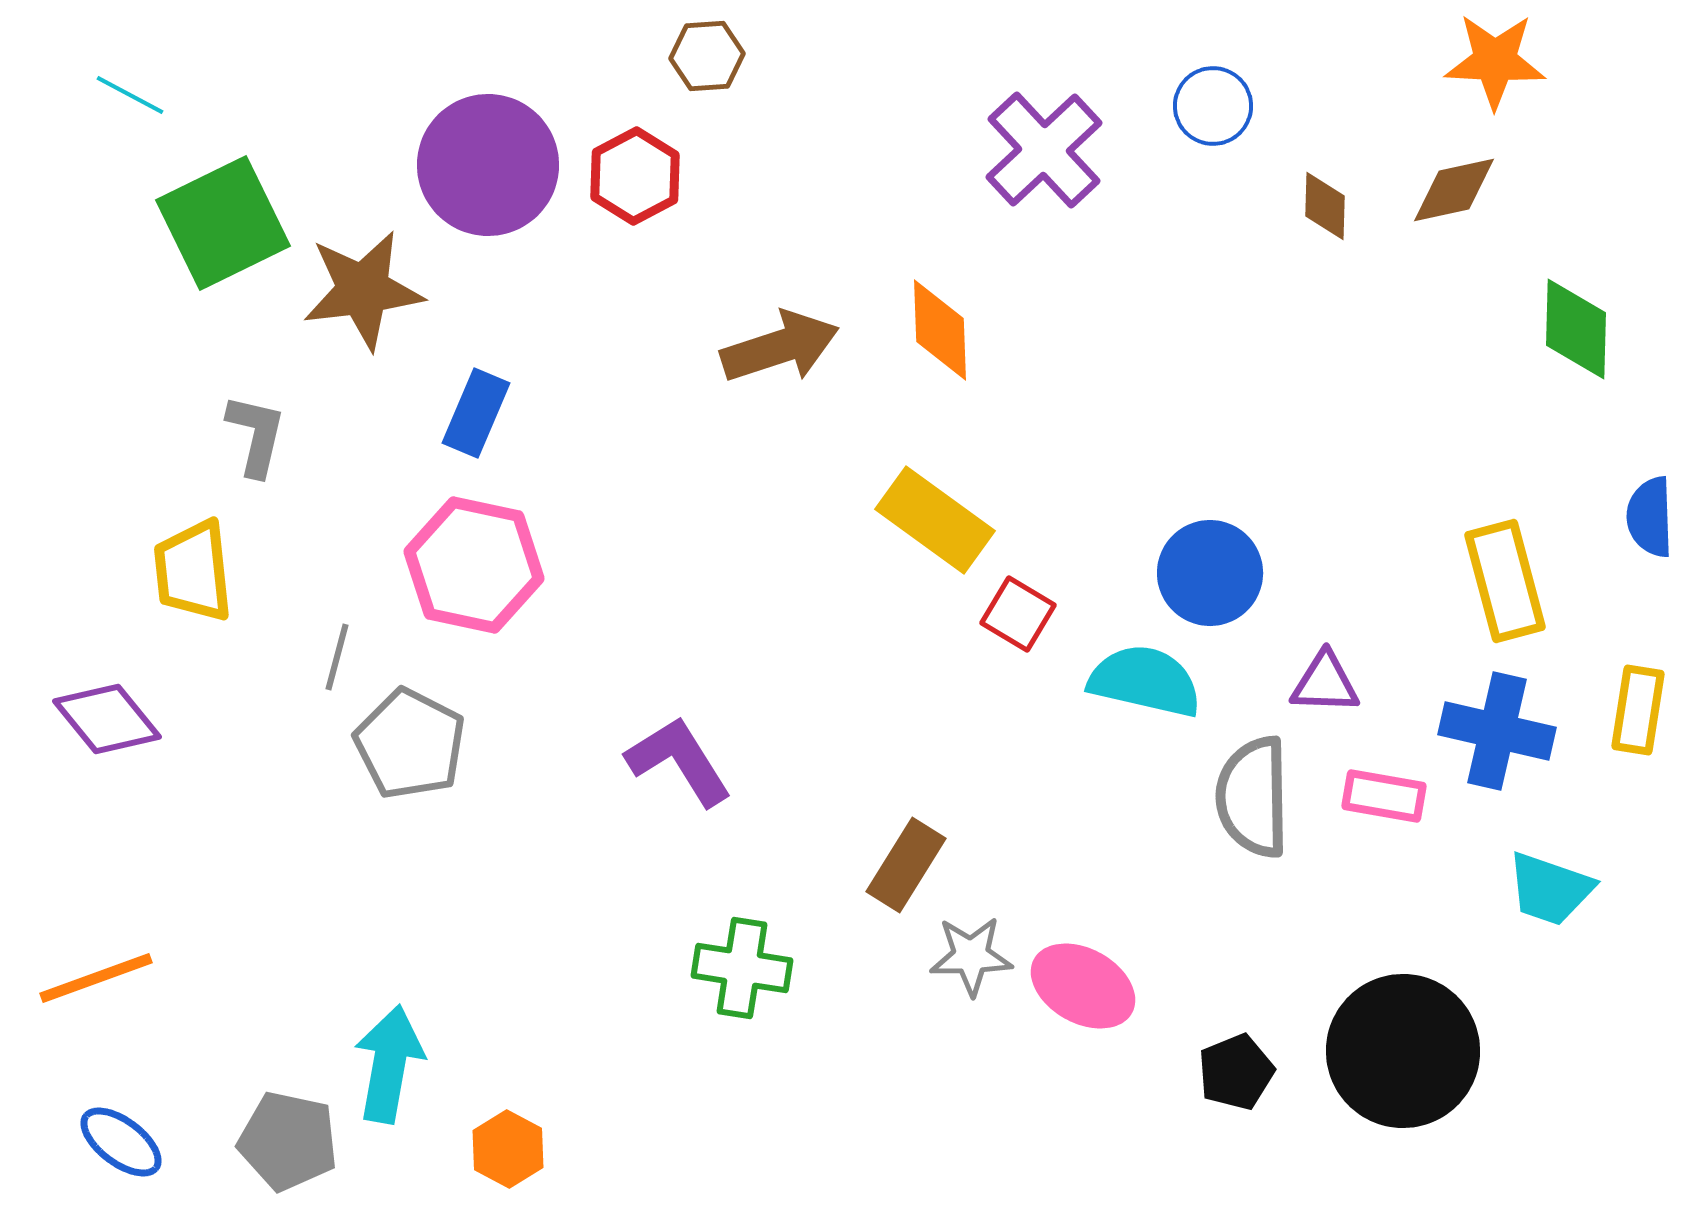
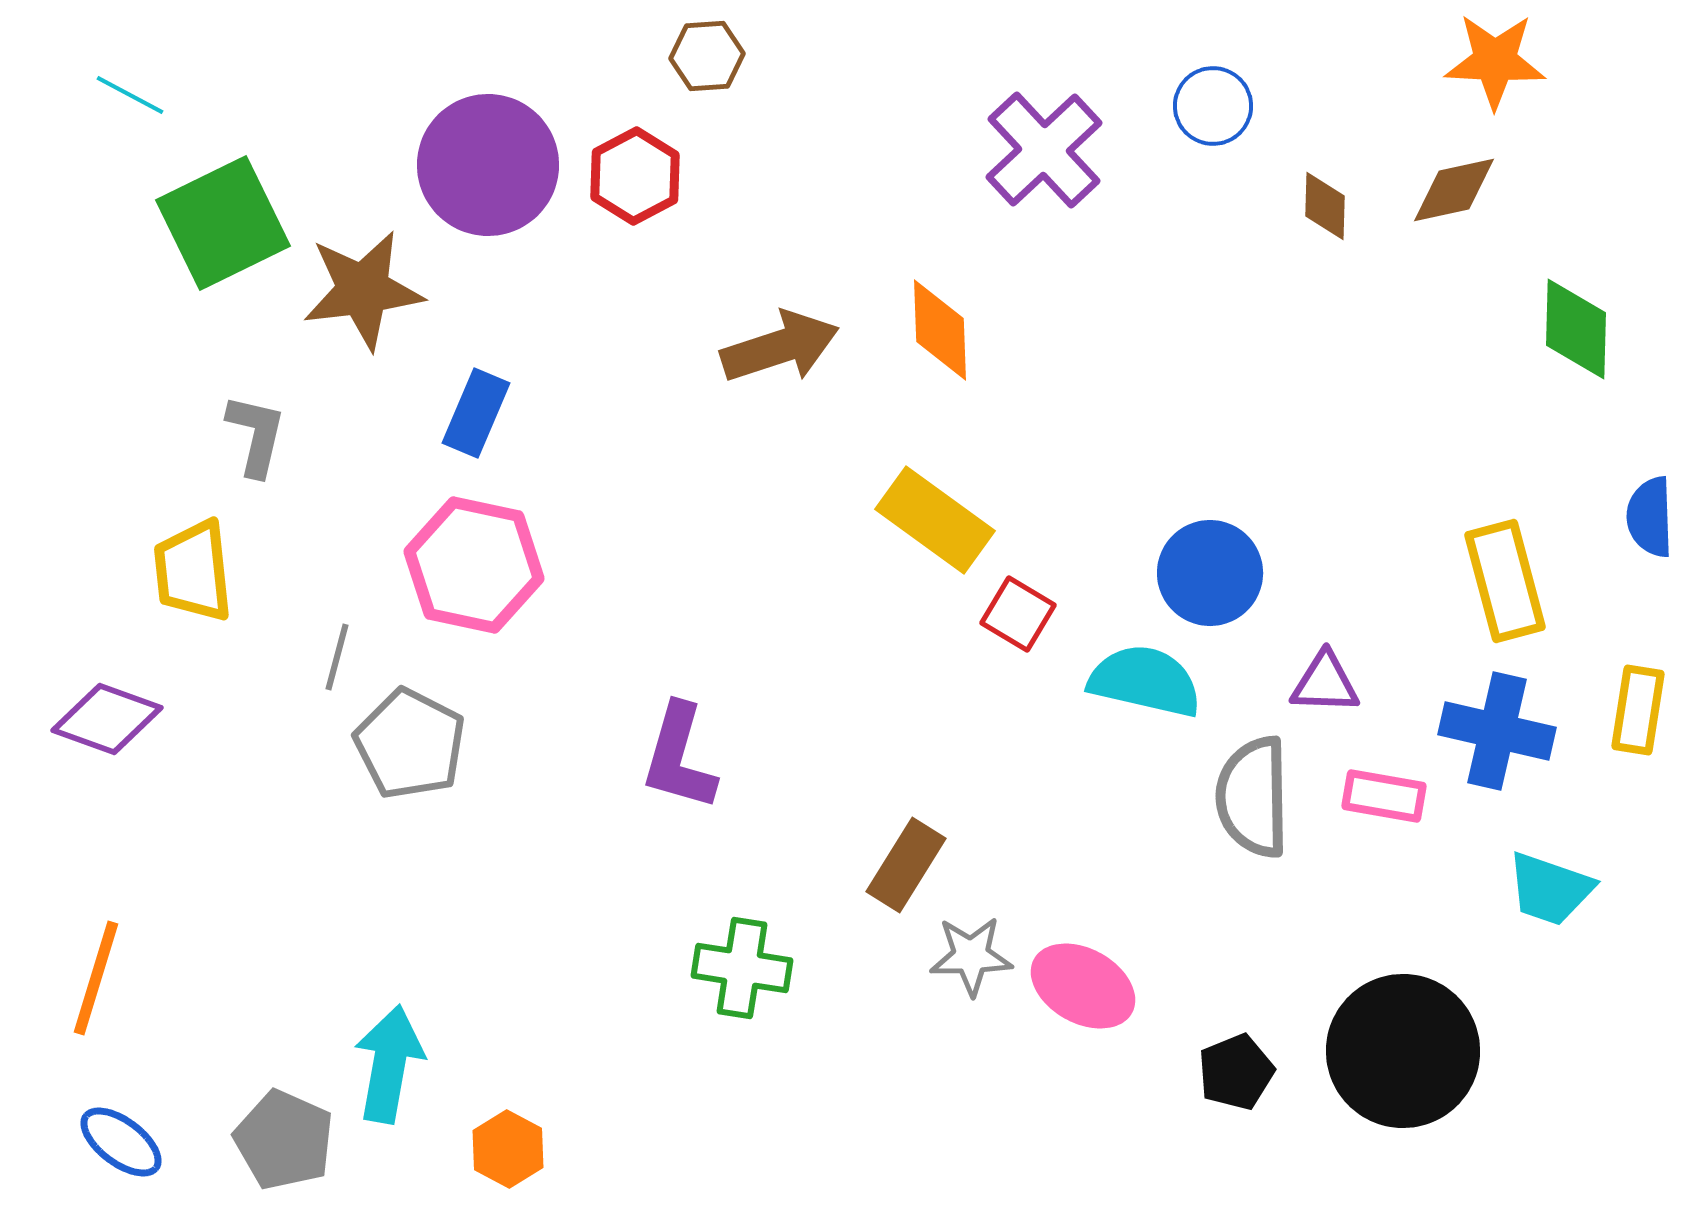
purple diamond at (107, 719): rotated 31 degrees counterclockwise
purple L-shape at (679, 761): moved 4 px up; rotated 132 degrees counterclockwise
orange line at (96, 978): rotated 53 degrees counterclockwise
gray pentagon at (288, 1141): moved 4 px left, 1 px up; rotated 12 degrees clockwise
